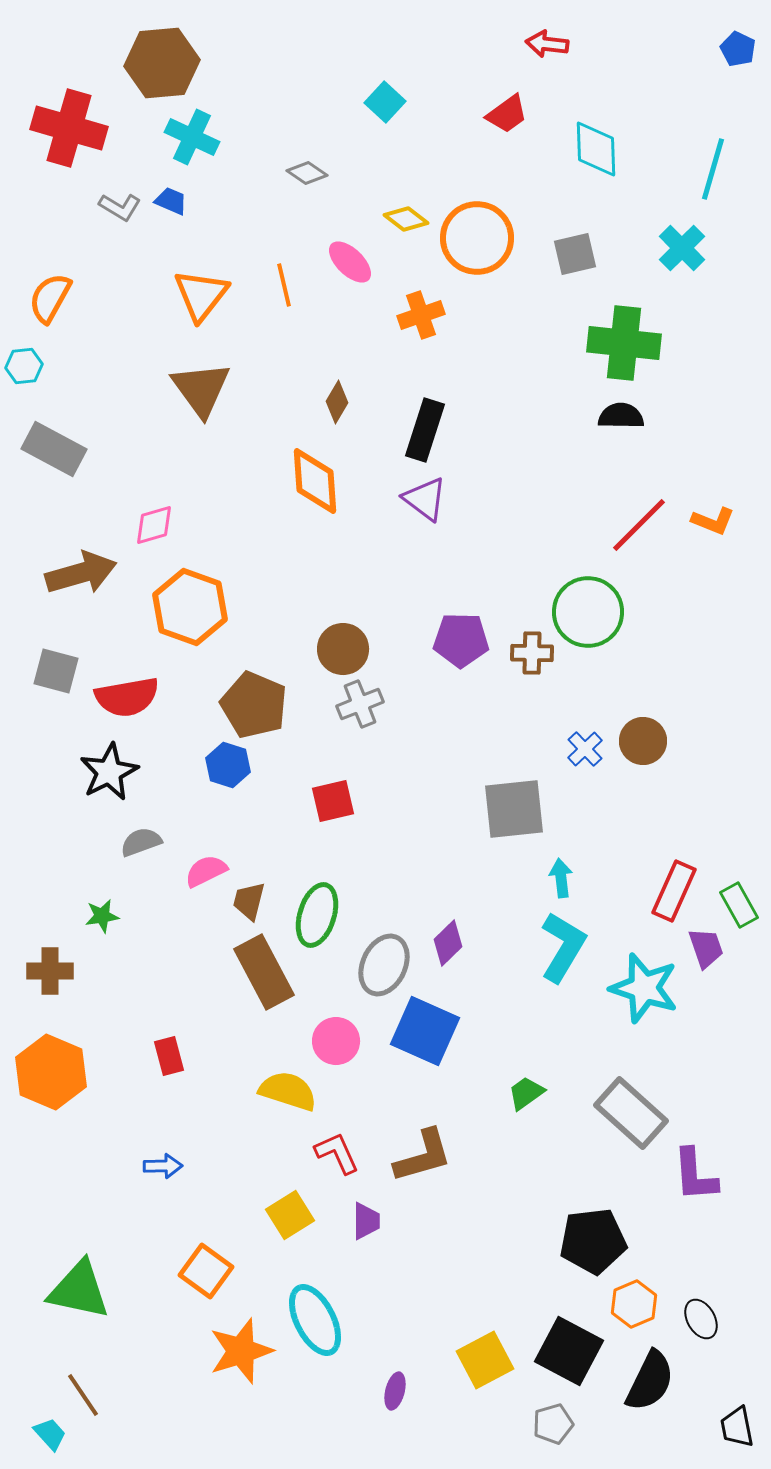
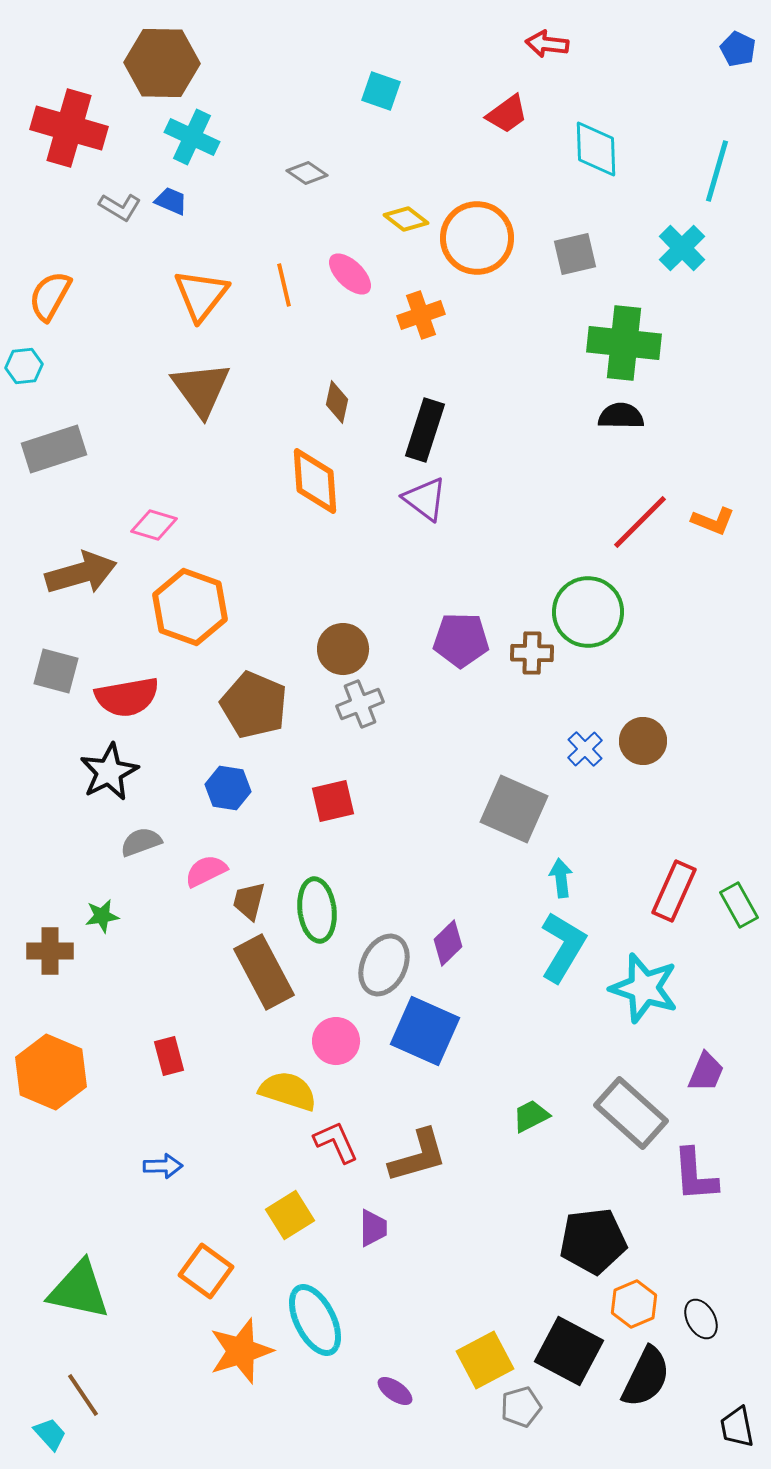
brown hexagon at (162, 63): rotated 6 degrees clockwise
cyan square at (385, 102): moved 4 px left, 11 px up; rotated 24 degrees counterclockwise
cyan line at (713, 169): moved 4 px right, 2 px down
pink ellipse at (350, 262): moved 12 px down
orange semicircle at (50, 298): moved 2 px up
brown diamond at (337, 402): rotated 18 degrees counterclockwise
gray rectangle at (54, 449): rotated 46 degrees counterclockwise
pink diamond at (154, 525): rotated 33 degrees clockwise
red line at (639, 525): moved 1 px right, 3 px up
blue hexagon at (228, 765): moved 23 px down; rotated 9 degrees counterclockwise
gray square at (514, 809): rotated 30 degrees clockwise
green ellipse at (317, 915): moved 5 px up; rotated 24 degrees counterclockwise
purple trapezoid at (706, 948): moved 124 px down; rotated 42 degrees clockwise
brown cross at (50, 971): moved 20 px up
green trapezoid at (526, 1093): moved 5 px right, 23 px down; rotated 9 degrees clockwise
red L-shape at (337, 1153): moved 1 px left, 11 px up
brown L-shape at (423, 1156): moved 5 px left
purple trapezoid at (366, 1221): moved 7 px right, 7 px down
black semicircle at (650, 1381): moved 4 px left, 4 px up
purple ellipse at (395, 1391): rotated 69 degrees counterclockwise
gray pentagon at (553, 1424): moved 32 px left, 17 px up
